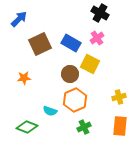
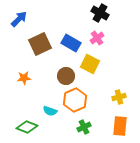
brown circle: moved 4 px left, 2 px down
